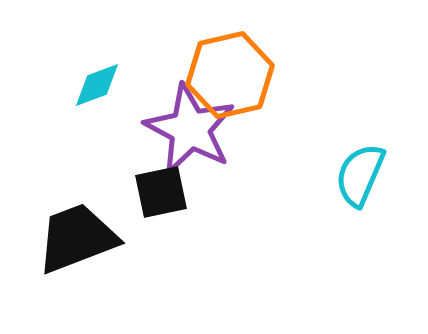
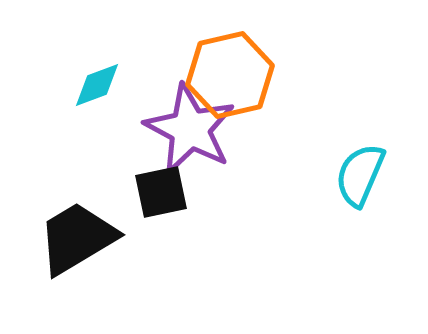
black trapezoid: rotated 10 degrees counterclockwise
